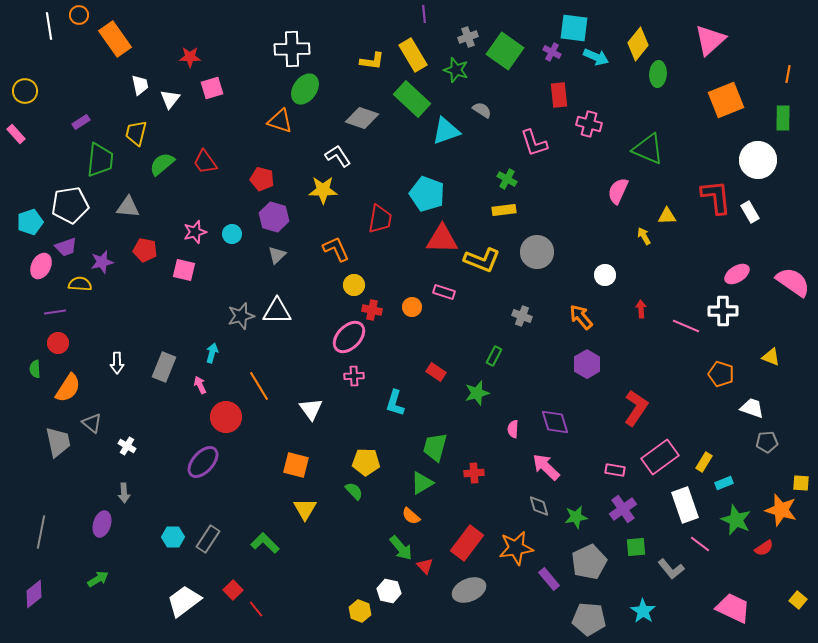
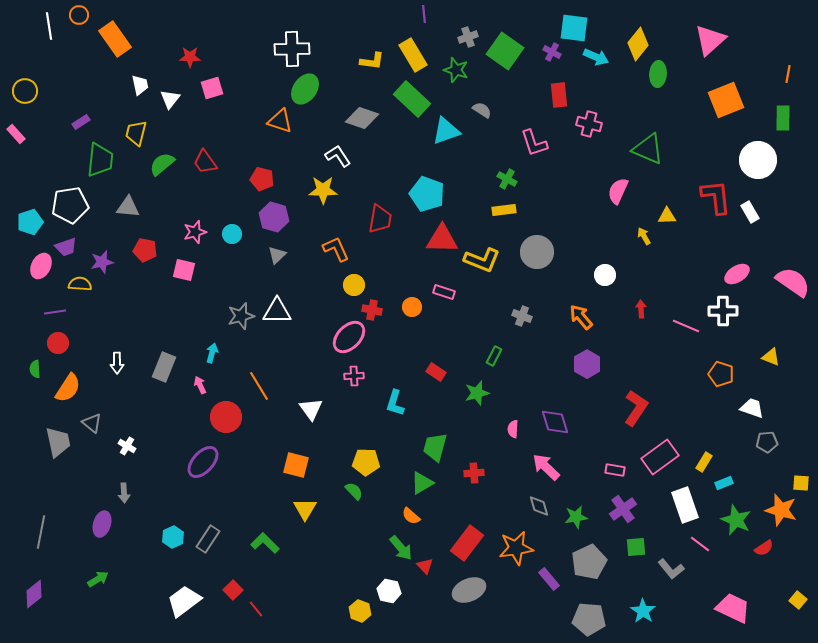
cyan hexagon at (173, 537): rotated 25 degrees counterclockwise
